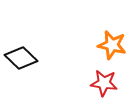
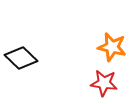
orange star: moved 2 px down
